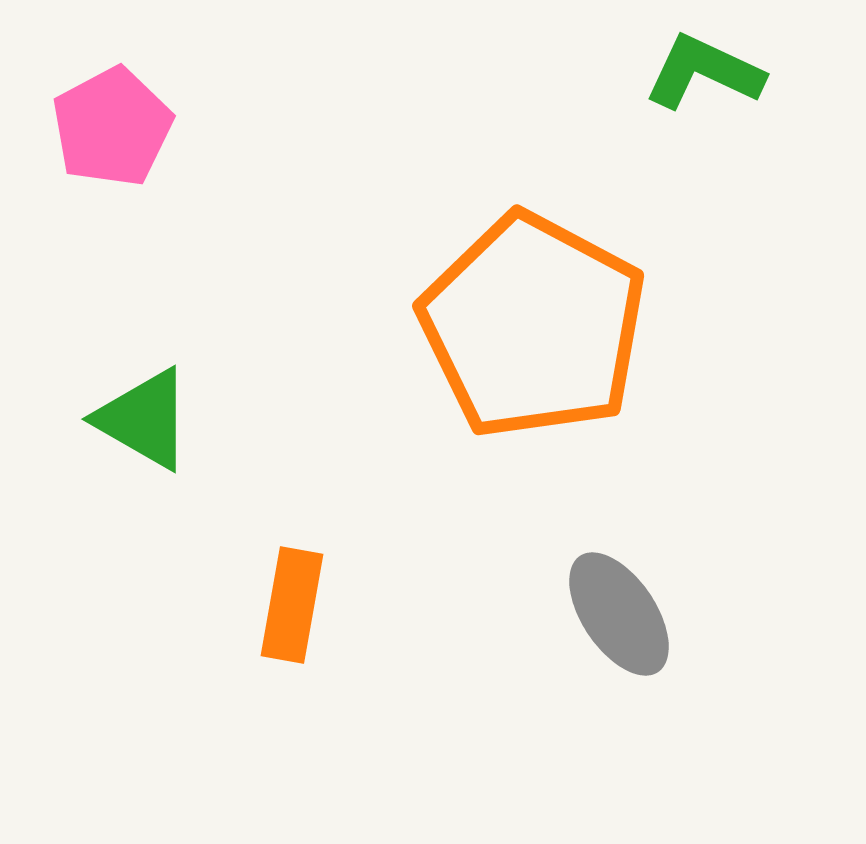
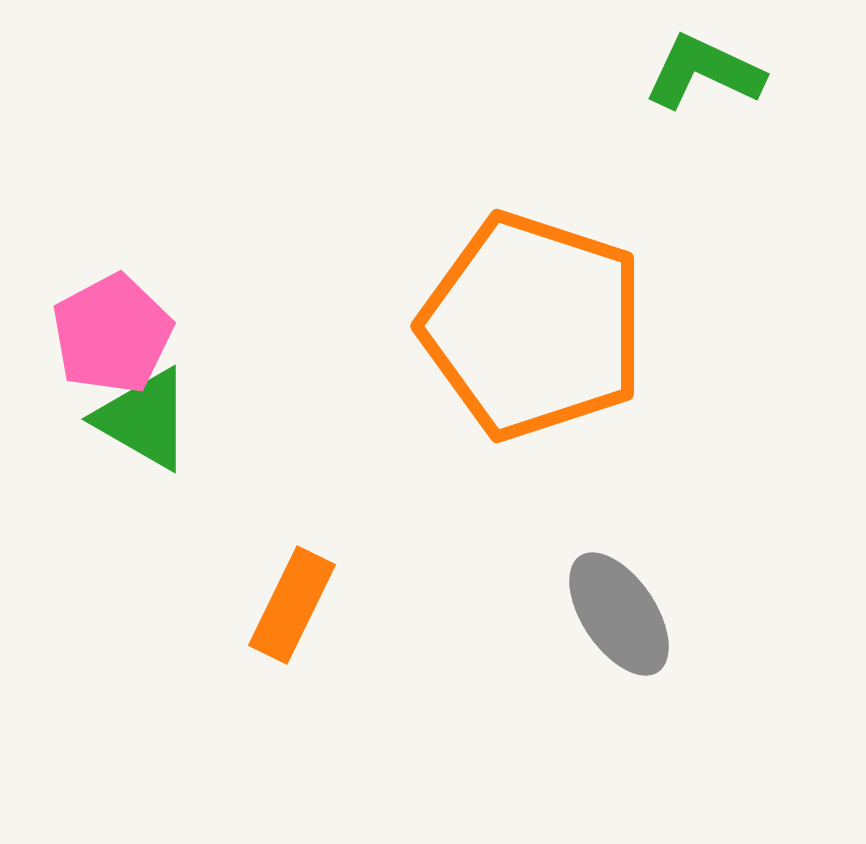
pink pentagon: moved 207 px down
orange pentagon: rotated 10 degrees counterclockwise
orange rectangle: rotated 16 degrees clockwise
